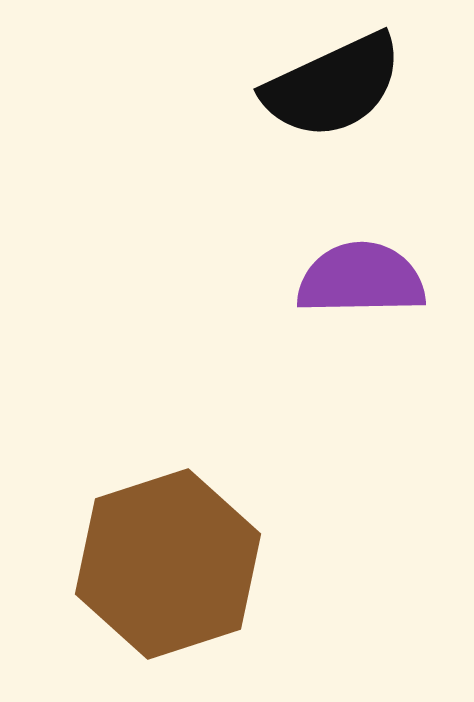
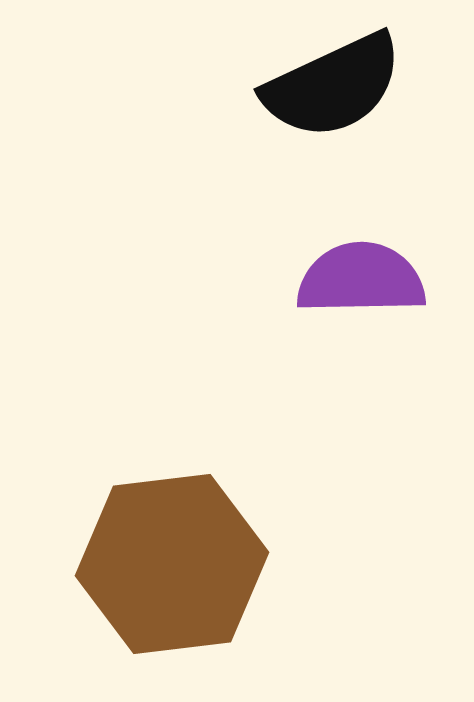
brown hexagon: moved 4 px right; rotated 11 degrees clockwise
